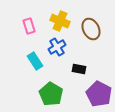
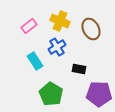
pink rectangle: rotated 70 degrees clockwise
purple pentagon: rotated 25 degrees counterclockwise
